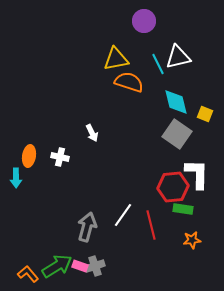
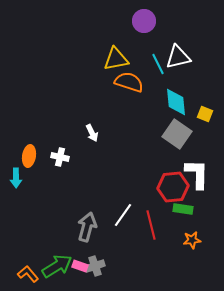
cyan diamond: rotated 8 degrees clockwise
